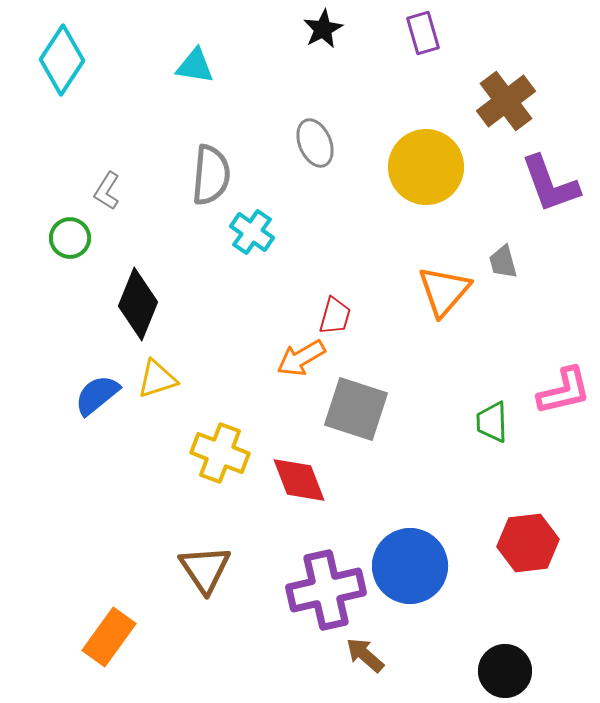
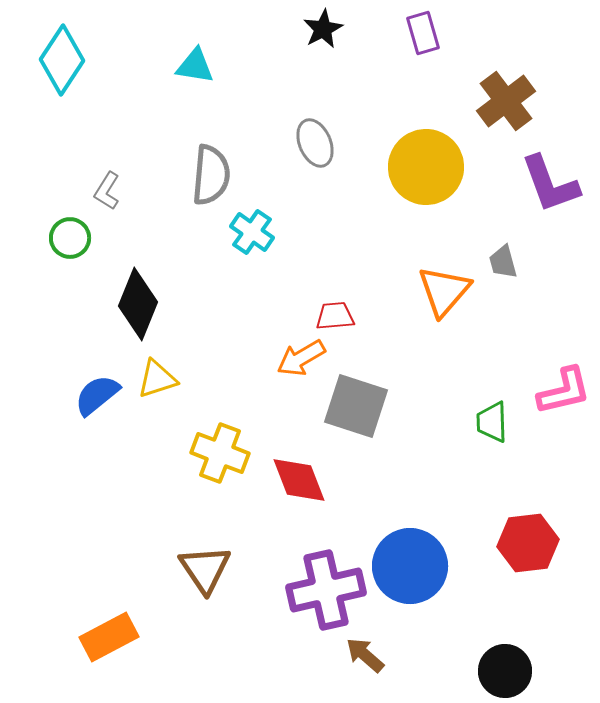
red trapezoid: rotated 111 degrees counterclockwise
gray square: moved 3 px up
orange rectangle: rotated 26 degrees clockwise
